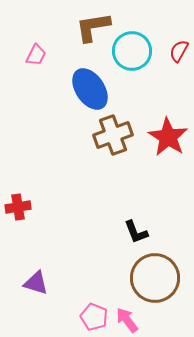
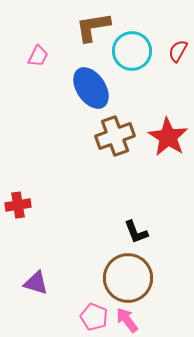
red semicircle: moved 1 px left
pink trapezoid: moved 2 px right, 1 px down
blue ellipse: moved 1 px right, 1 px up
brown cross: moved 2 px right, 1 px down
red cross: moved 2 px up
brown circle: moved 27 px left
